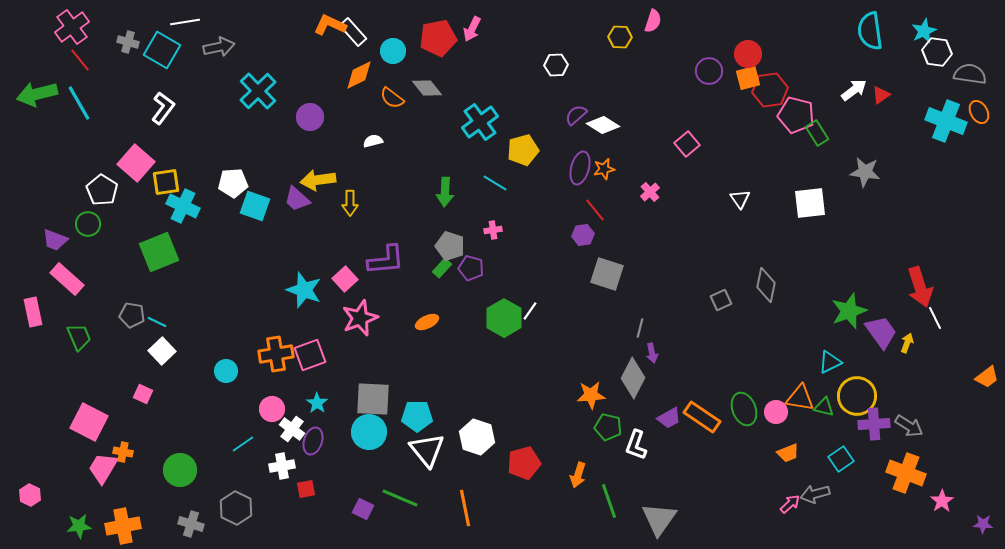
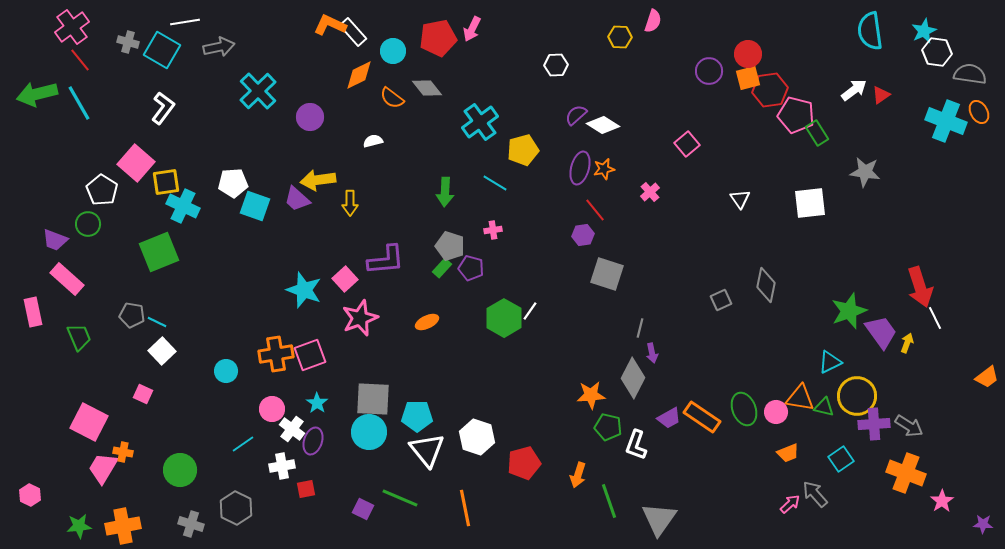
gray arrow at (815, 494): rotated 64 degrees clockwise
